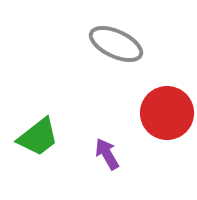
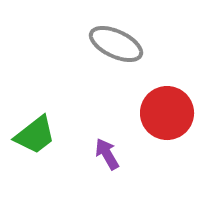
green trapezoid: moved 3 px left, 2 px up
